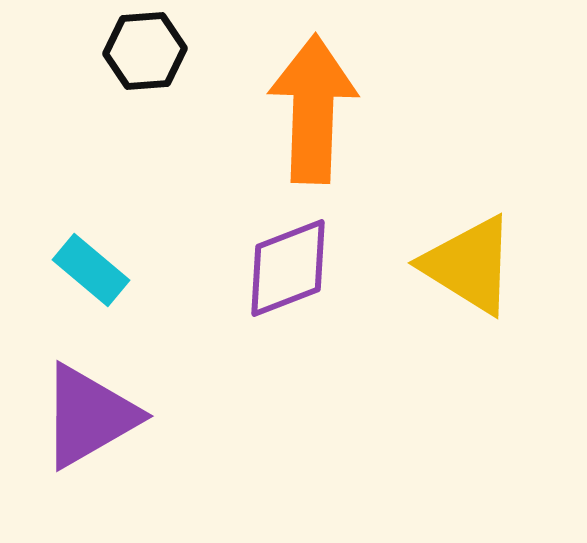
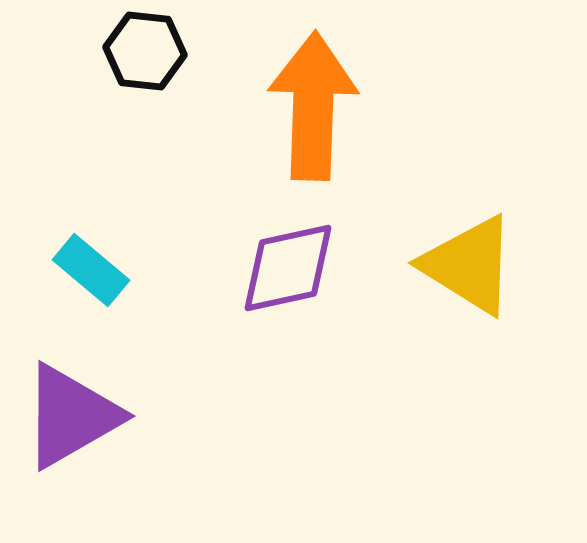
black hexagon: rotated 10 degrees clockwise
orange arrow: moved 3 px up
purple diamond: rotated 9 degrees clockwise
purple triangle: moved 18 px left
